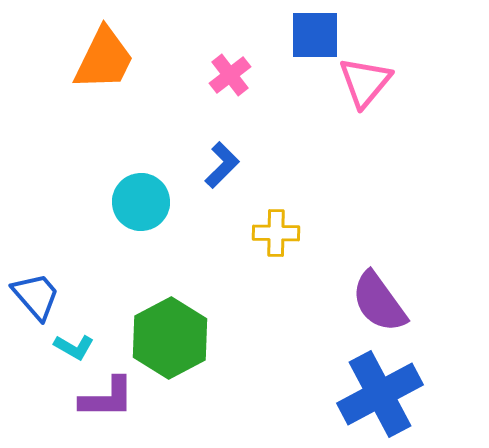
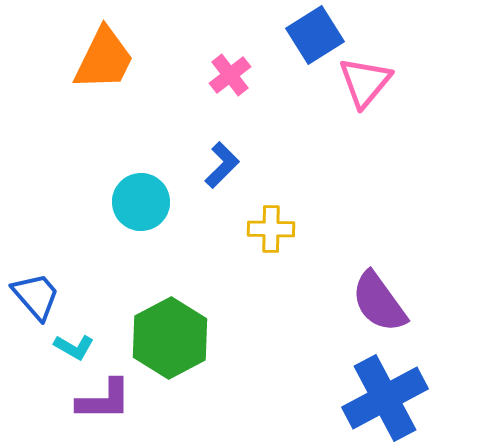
blue square: rotated 32 degrees counterclockwise
yellow cross: moved 5 px left, 4 px up
blue cross: moved 5 px right, 4 px down
purple L-shape: moved 3 px left, 2 px down
